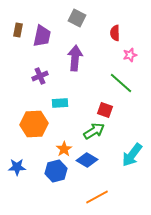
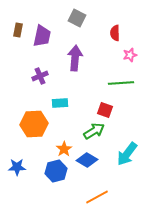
green line: rotated 45 degrees counterclockwise
cyan arrow: moved 5 px left, 1 px up
